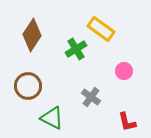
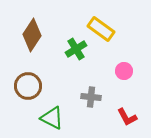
gray cross: rotated 30 degrees counterclockwise
red L-shape: moved 5 px up; rotated 15 degrees counterclockwise
